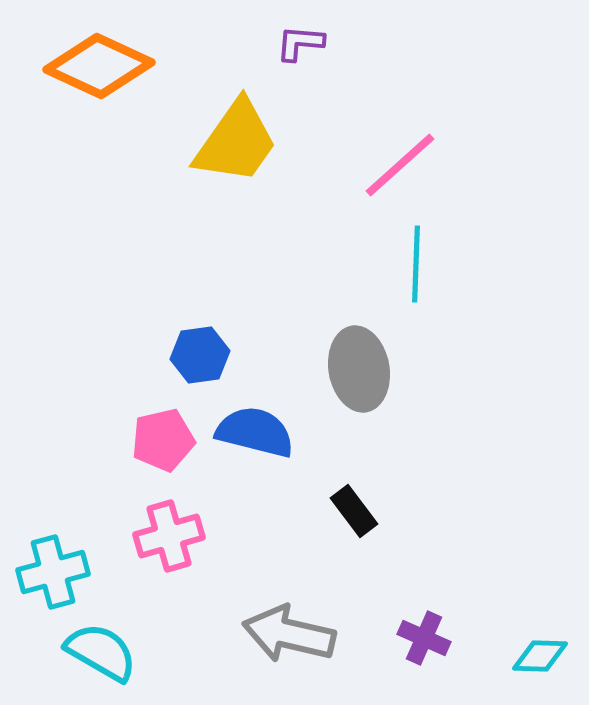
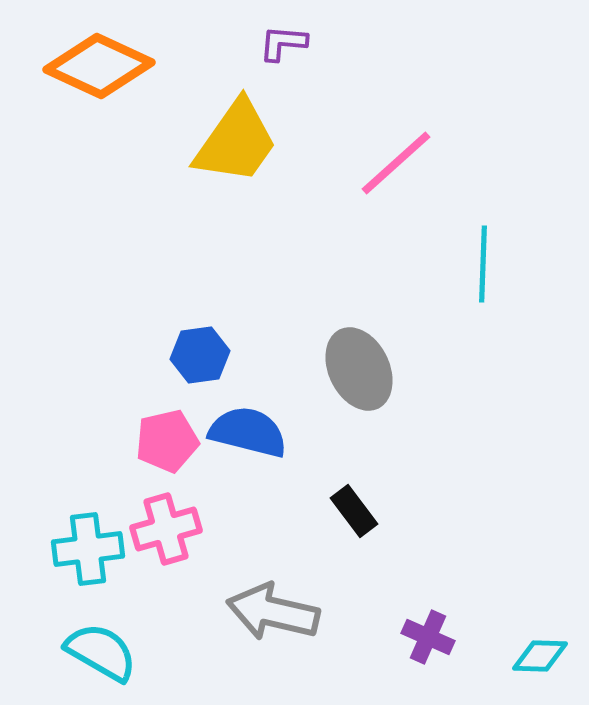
purple L-shape: moved 17 px left
pink line: moved 4 px left, 2 px up
cyan line: moved 67 px right
gray ellipse: rotated 16 degrees counterclockwise
blue semicircle: moved 7 px left
pink pentagon: moved 4 px right, 1 px down
pink cross: moved 3 px left, 7 px up
cyan cross: moved 35 px right, 23 px up; rotated 8 degrees clockwise
gray arrow: moved 16 px left, 22 px up
purple cross: moved 4 px right, 1 px up
